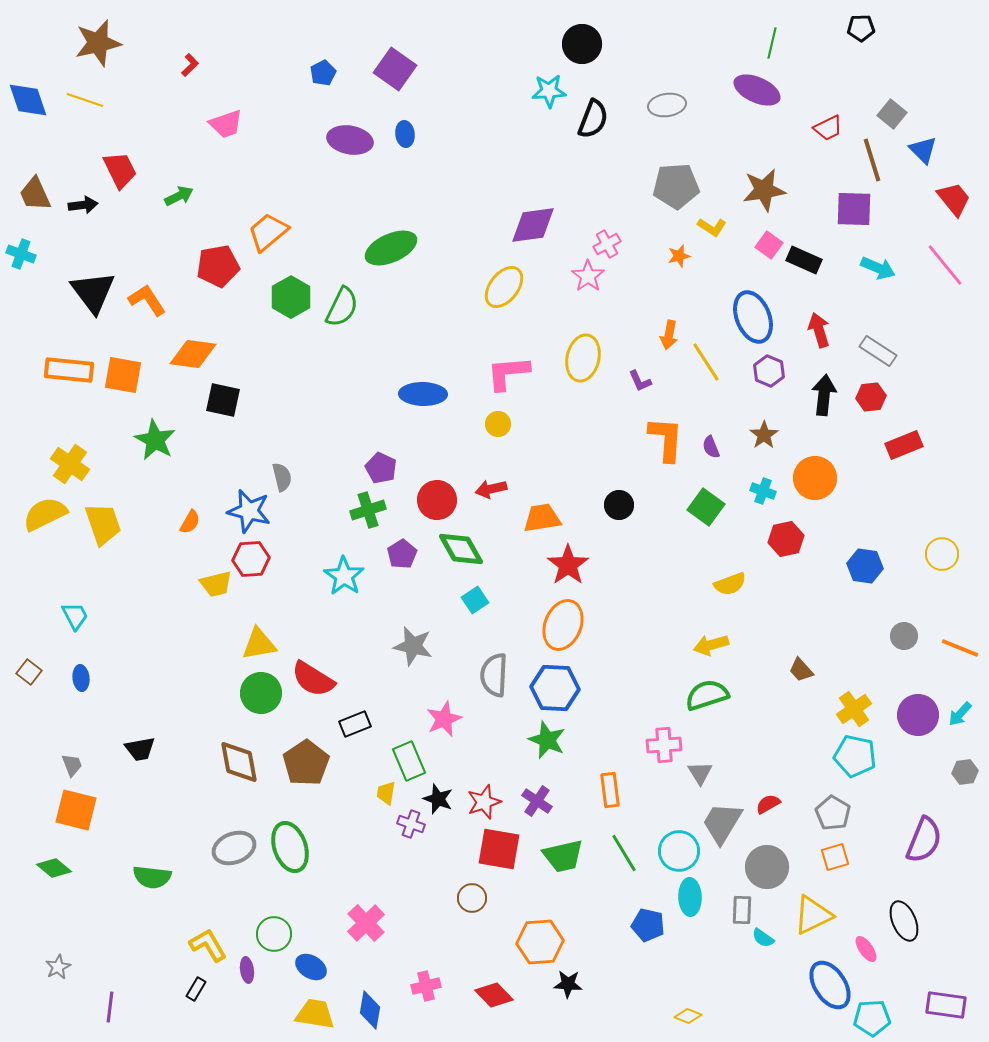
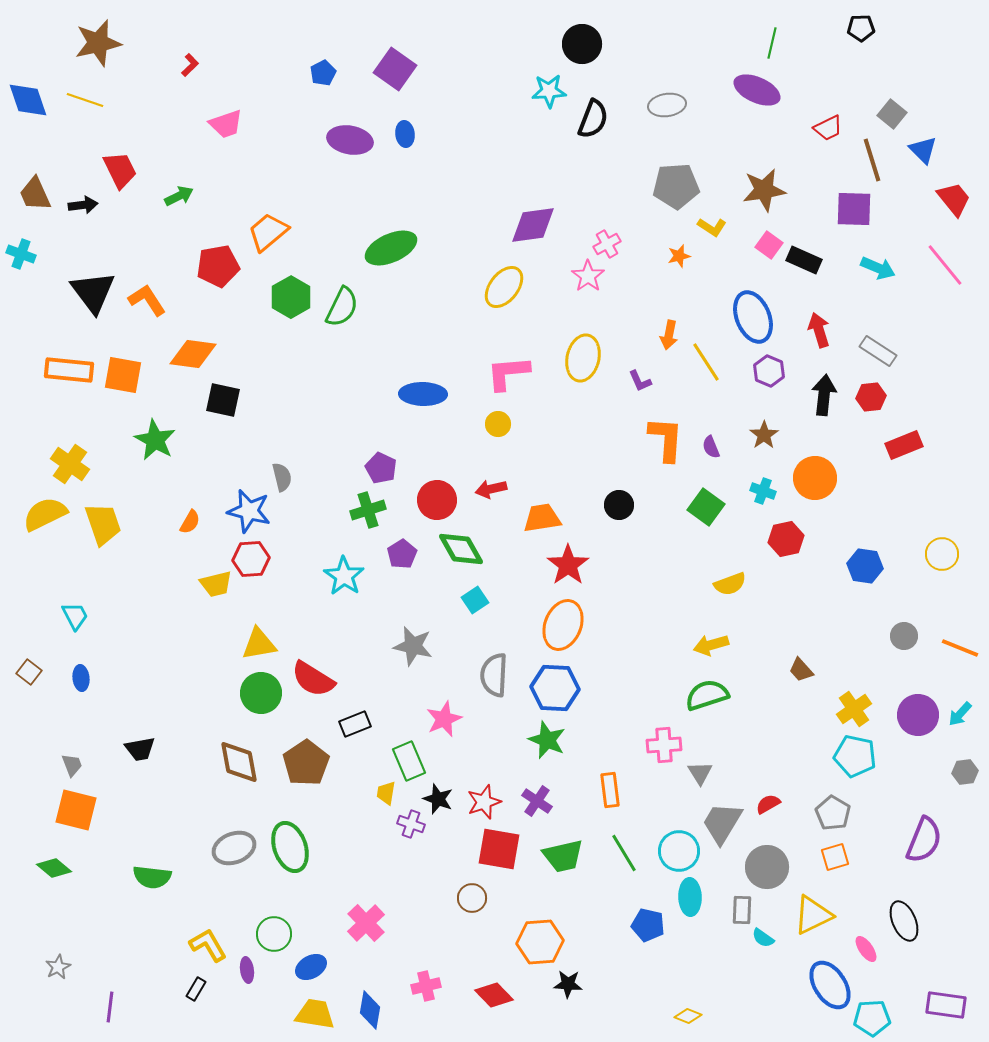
blue ellipse at (311, 967): rotated 60 degrees counterclockwise
